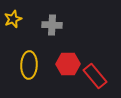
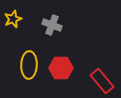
gray cross: rotated 18 degrees clockwise
red hexagon: moved 7 px left, 4 px down
red rectangle: moved 7 px right, 5 px down
